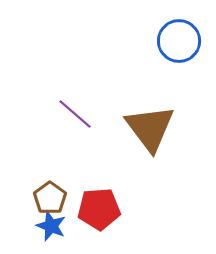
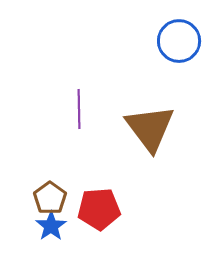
purple line: moved 4 px right, 5 px up; rotated 48 degrees clockwise
blue star: rotated 16 degrees clockwise
